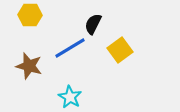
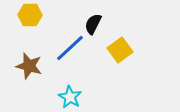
blue line: rotated 12 degrees counterclockwise
